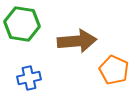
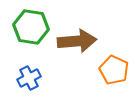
green hexagon: moved 9 px right, 3 px down
blue cross: rotated 15 degrees counterclockwise
